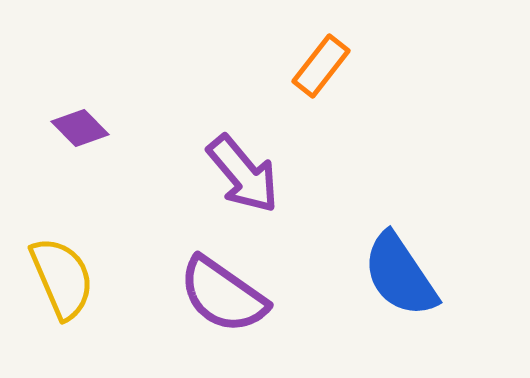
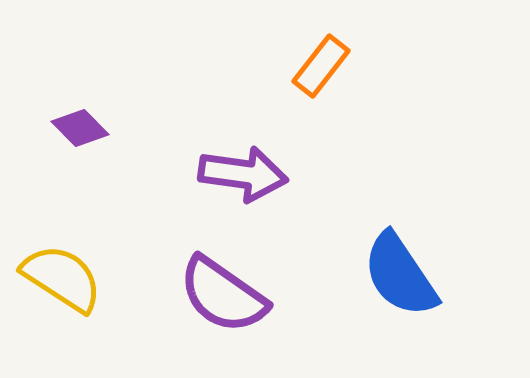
purple arrow: rotated 42 degrees counterclockwise
yellow semicircle: rotated 34 degrees counterclockwise
